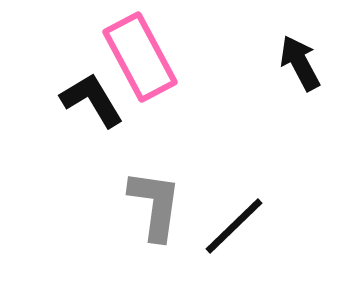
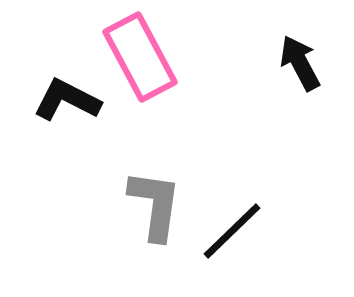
black L-shape: moved 25 px left; rotated 32 degrees counterclockwise
black line: moved 2 px left, 5 px down
